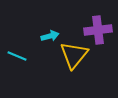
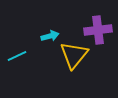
cyan line: rotated 48 degrees counterclockwise
